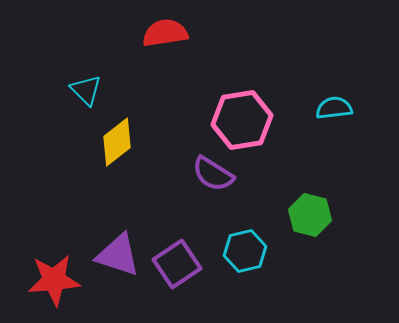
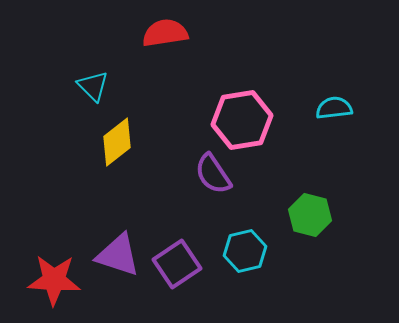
cyan triangle: moved 7 px right, 4 px up
purple semicircle: rotated 24 degrees clockwise
red star: rotated 8 degrees clockwise
